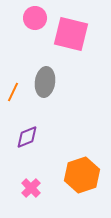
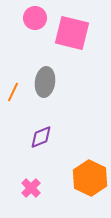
pink square: moved 1 px right, 1 px up
purple diamond: moved 14 px right
orange hexagon: moved 8 px right, 3 px down; rotated 16 degrees counterclockwise
